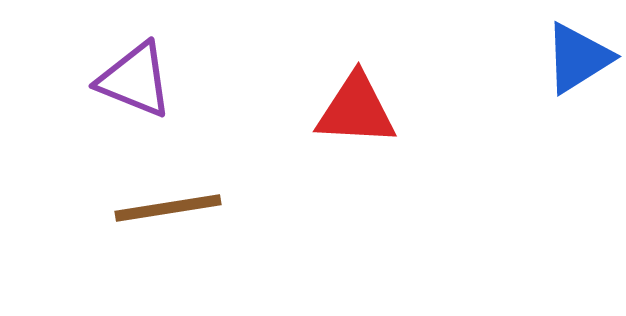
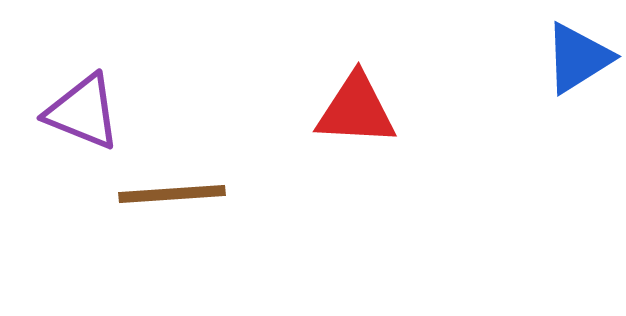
purple triangle: moved 52 px left, 32 px down
brown line: moved 4 px right, 14 px up; rotated 5 degrees clockwise
